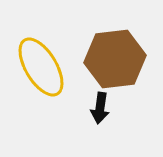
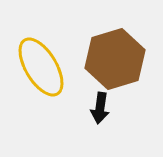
brown hexagon: rotated 10 degrees counterclockwise
